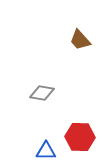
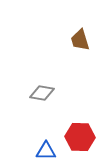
brown trapezoid: rotated 25 degrees clockwise
